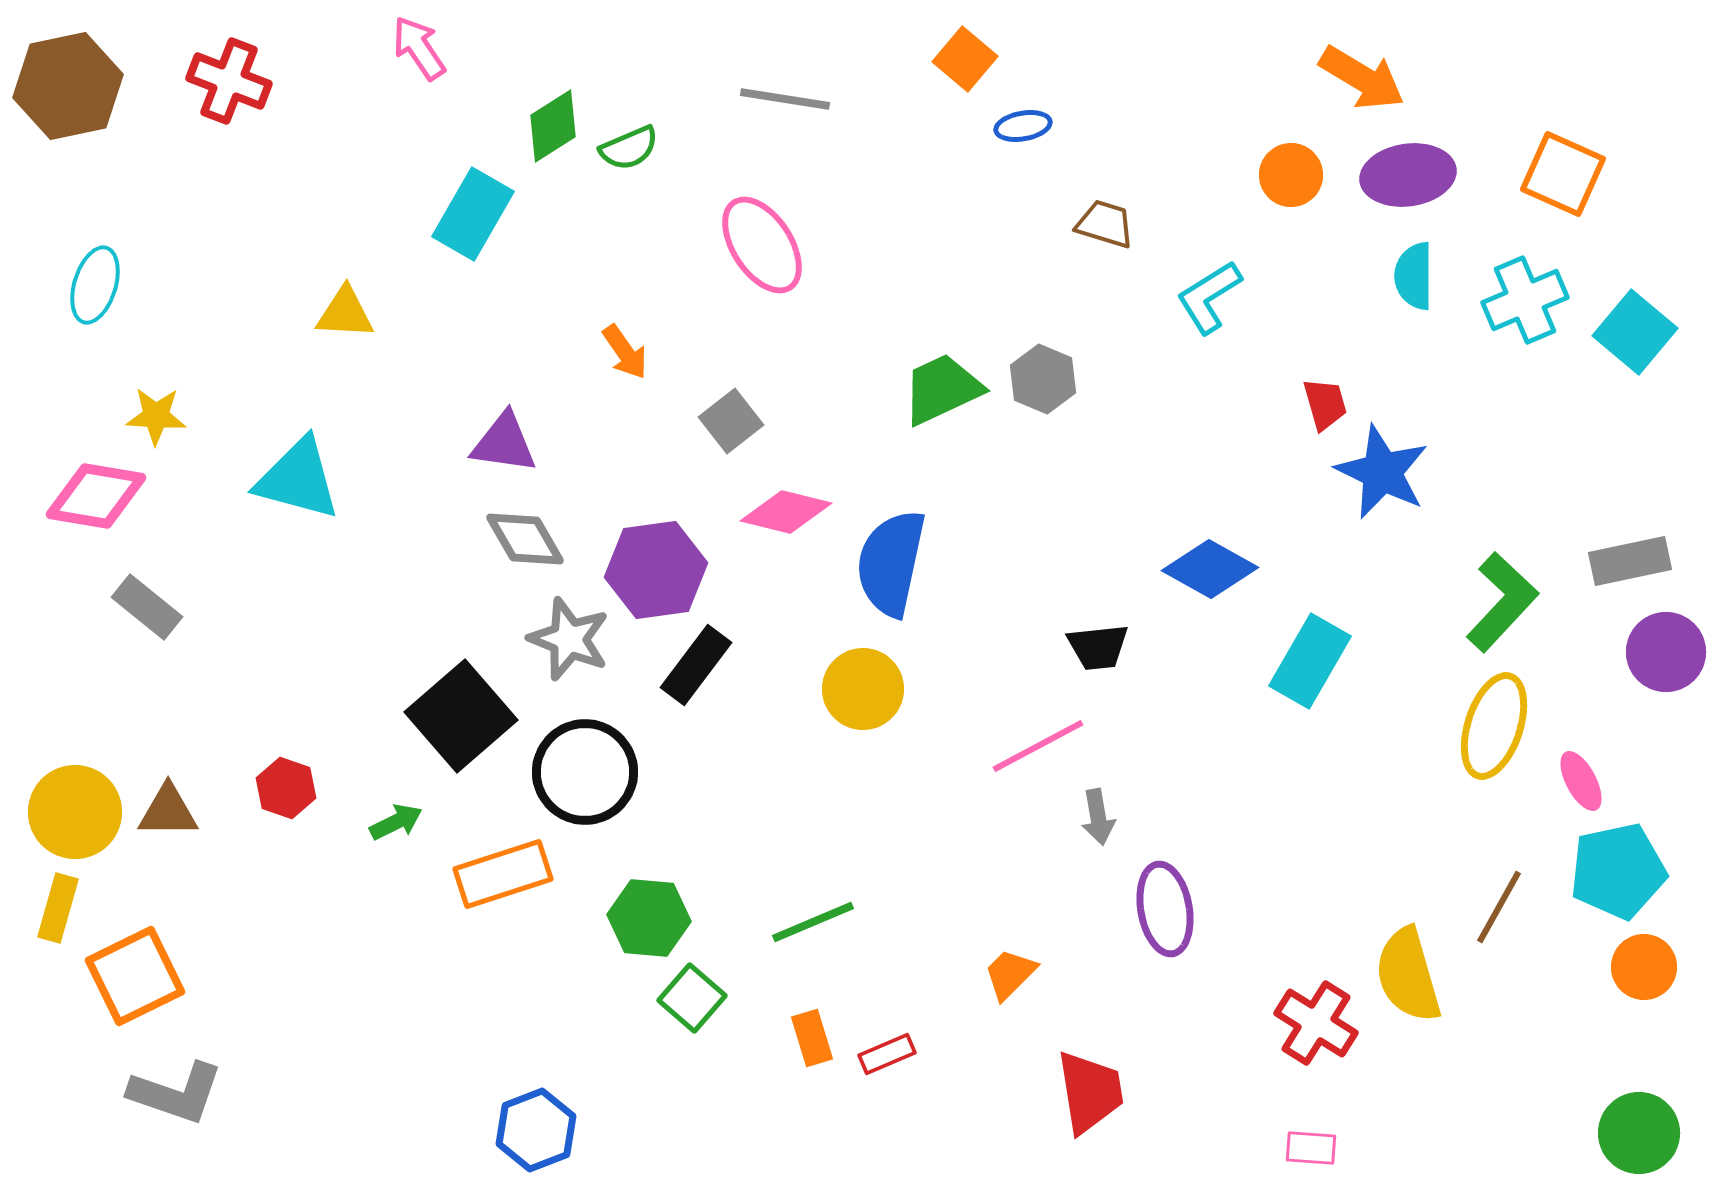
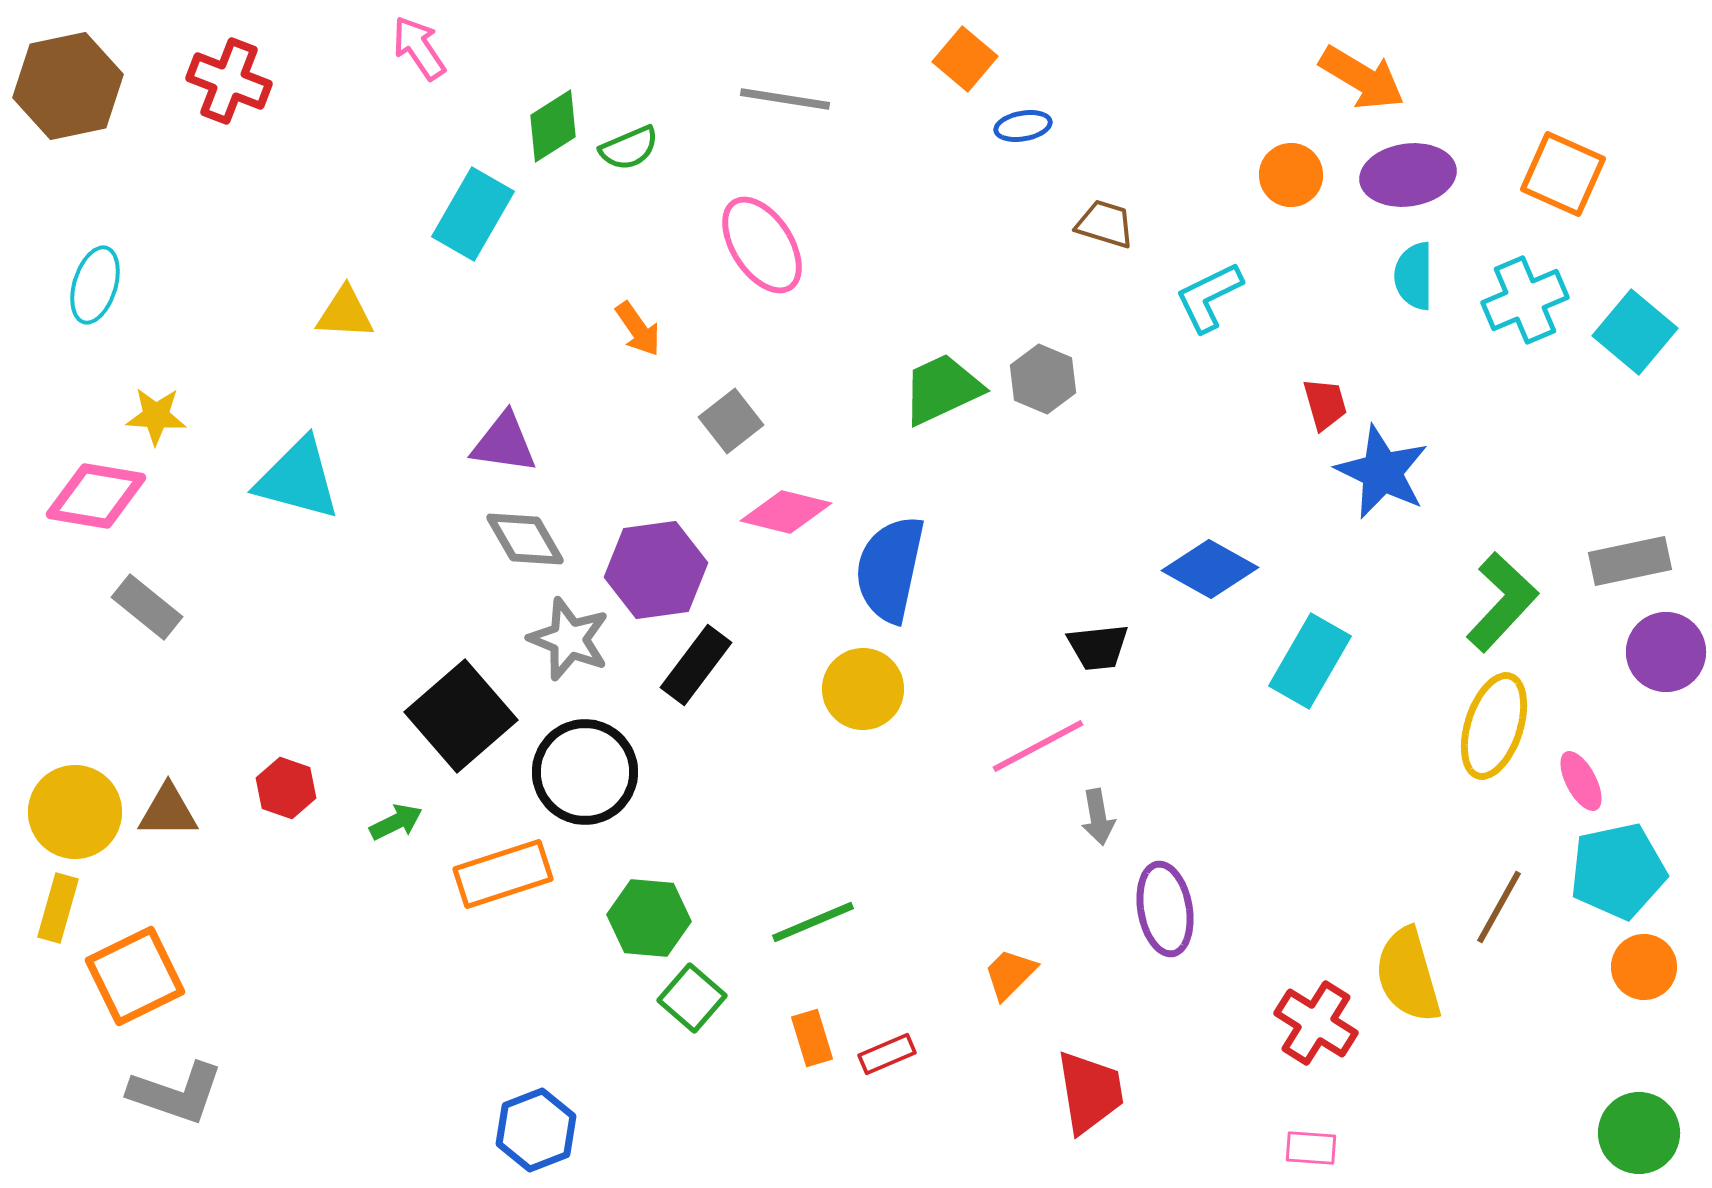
cyan L-shape at (1209, 297): rotated 6 degrees clockwise
orange arrow at (625, 352): moved 13 px right, 23 px up
blue semicircle at (891, 563): moved 1 px left, 6 px down
